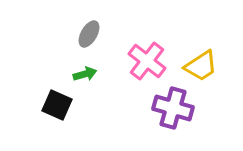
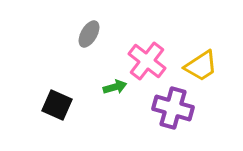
green arrow: moved 30 px right, 13 px down
